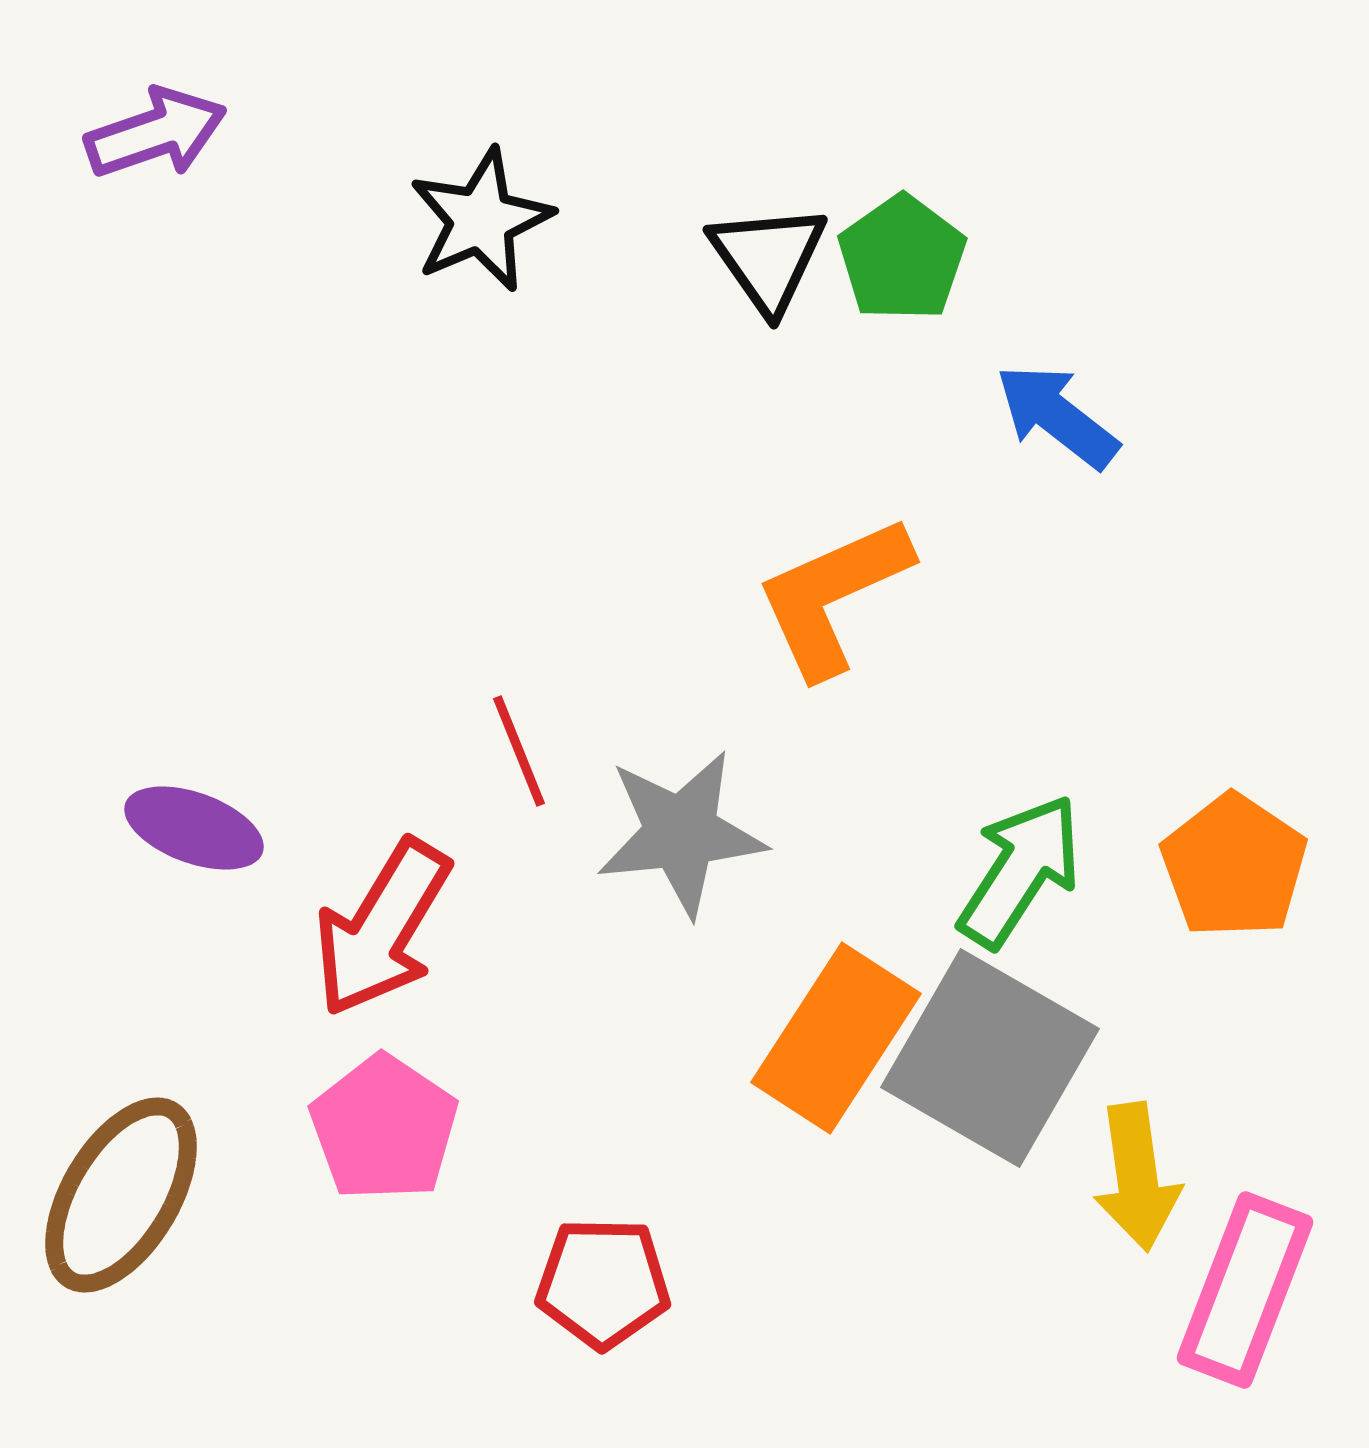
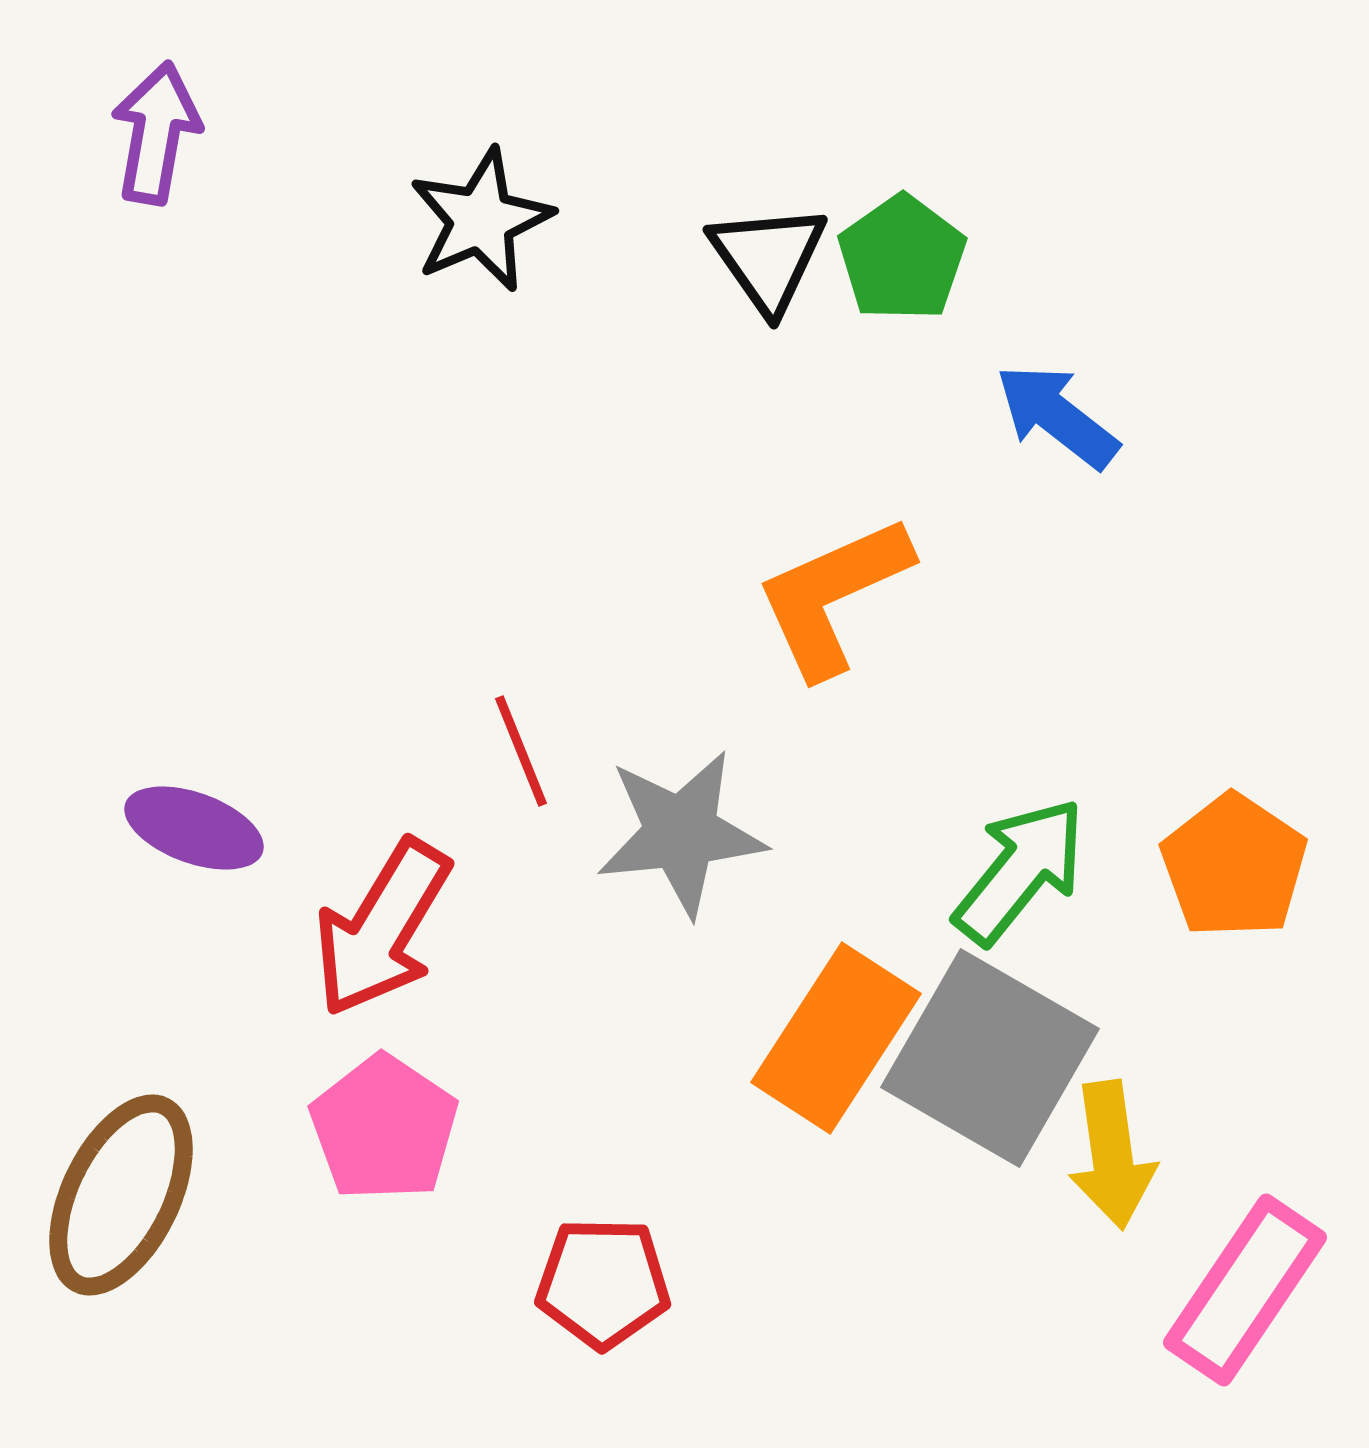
purple arrow: rotated 61 degrees counterclockwise
red line: moved 2 px right
green arrow: rotated 6 degrees clockwise
yellow arrow: moved 25 px left, 22 px up
brown ellipse: rotated 5 degrees counterclockwise
pink rectangle: rotated 13 degrees clockwise
